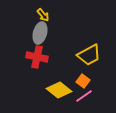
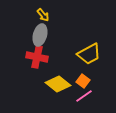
gray ellipse: moved 2 px down
yellow trapezoid: moved 1 px up
yellow diamond: moved 1 px left, 6 px up
